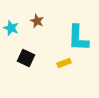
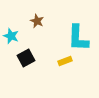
cyan star: moved 8 px down
black square: rotated 36 degrees clockwise
yellow rectangle: moved 1 px right, 2 px up
